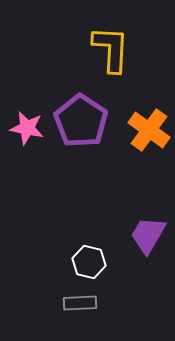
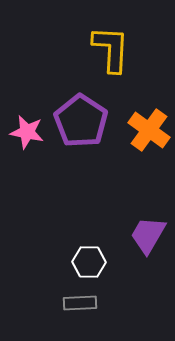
pink star: moved 4 px down
white hexagon: rotated 12 degrees counterclockwise
